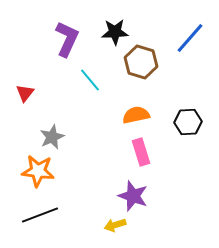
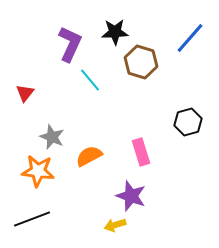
purple L-shape: moved 3 px right, 5 px down
orange semicircle: moved 47 px left, 41 px down; rotated 16 degrees counterclockwise
black hexagon: rotated 12 degrees counterclockwise
gray star: rotated 25 degrees counterclockwise
purple star: moved 2 px left
black line: moved 8 px left, 4 px down
